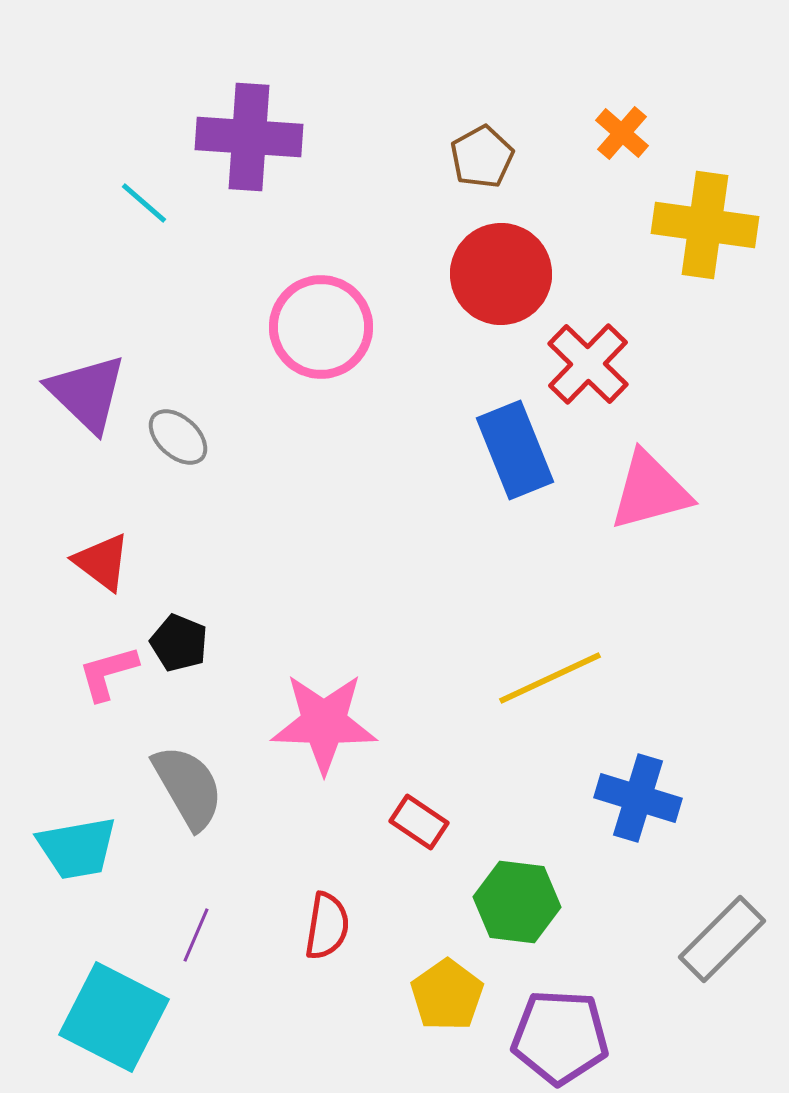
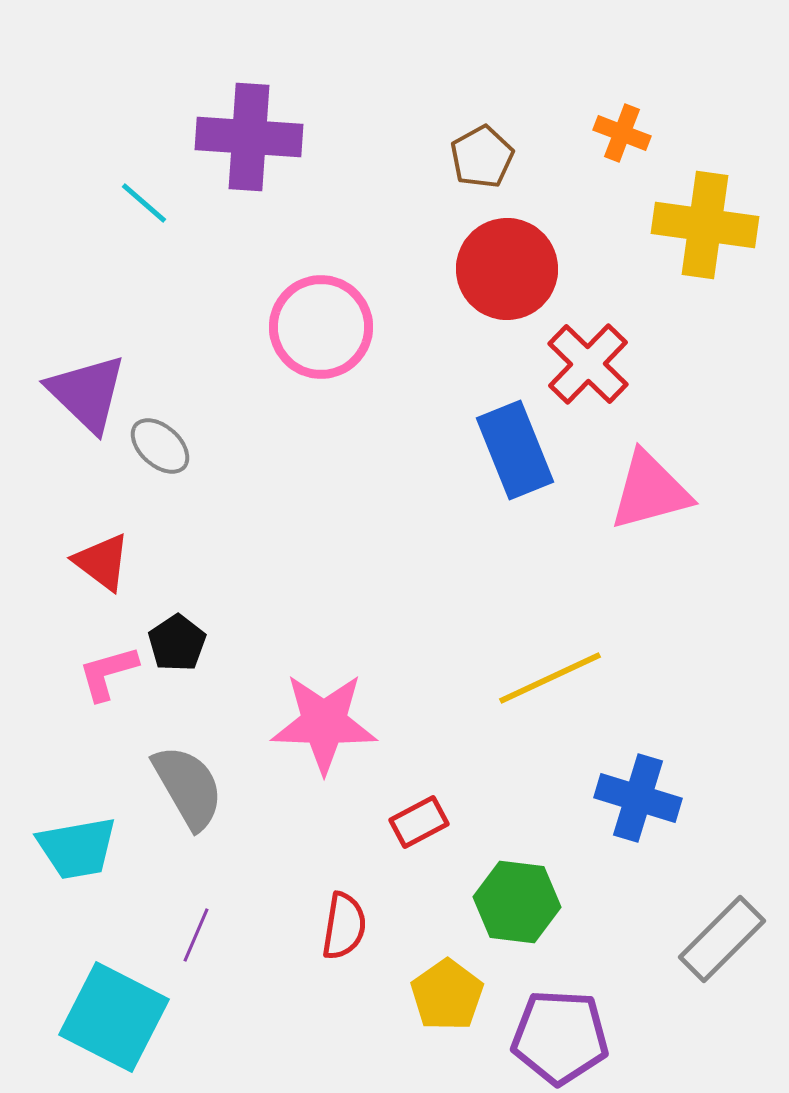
orange cross: rotated 20 degrees counterclockwise
red circle: moved 6 px right, 5 px up
gray ellipse: moved 18 px left, 9 px down
black pentagon: moved 2 px left; rotated 16 degrees clockwise
red rectangle: rotated 62 degrees counterclockwise
red semicircle: moved 17 px right
